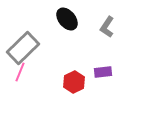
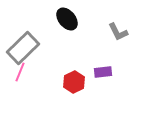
gray L-shape: moved 11 px right, 5 px down; rotated 60 degrees counterclockwise
